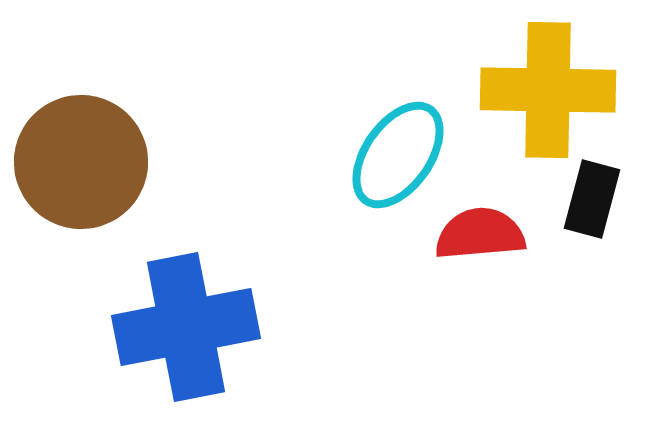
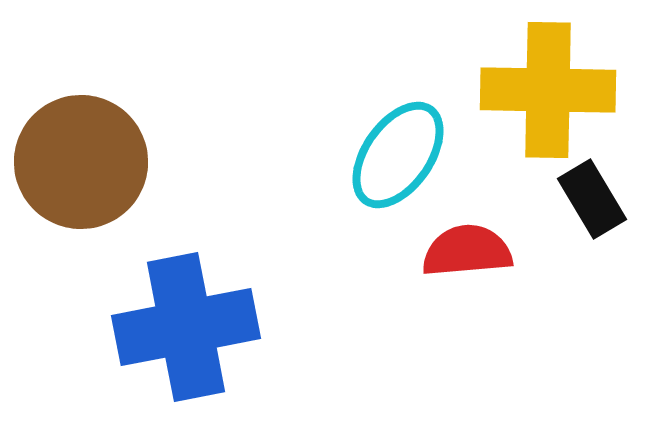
black rectangle: rotated 46 degrees counterclockwise
red semicircle: moved 13 px left, 17 px down
